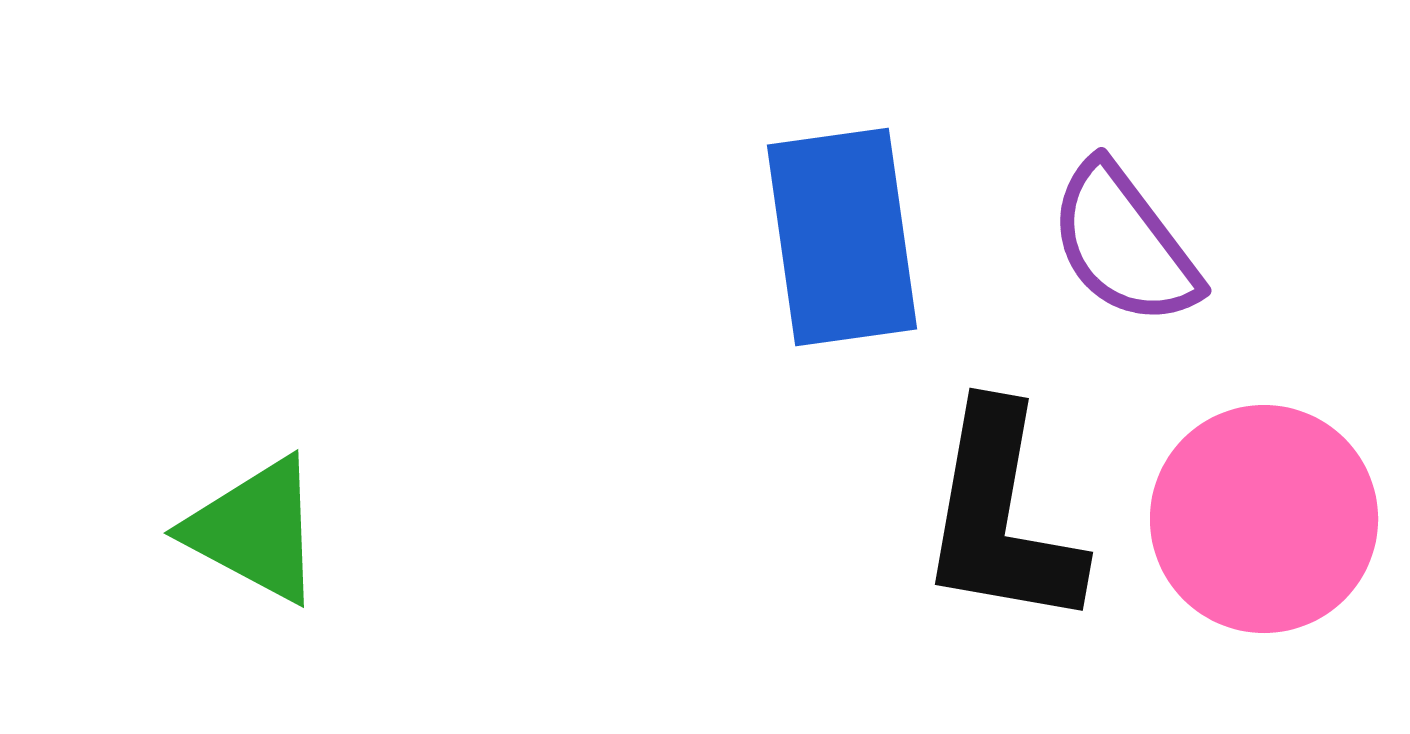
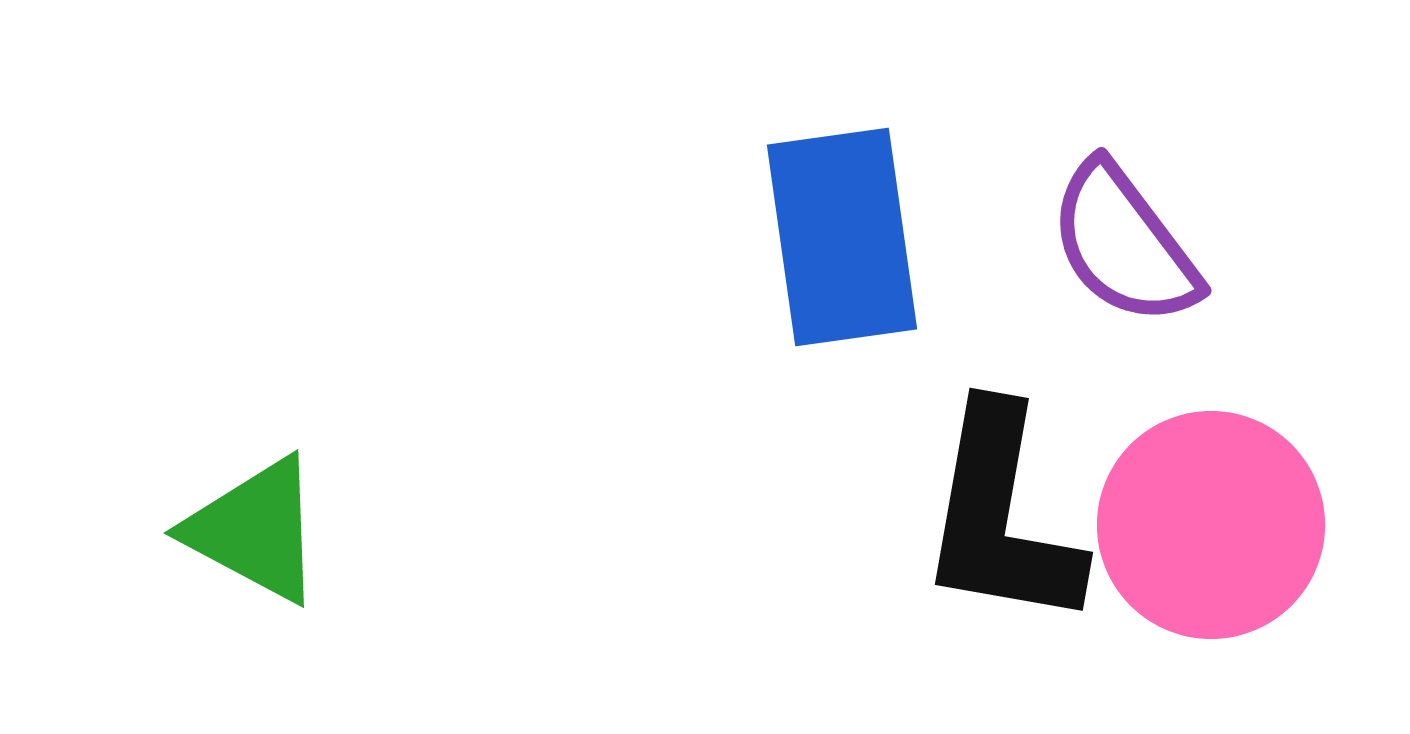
pink circle: moved 53 px left, 6 px down
